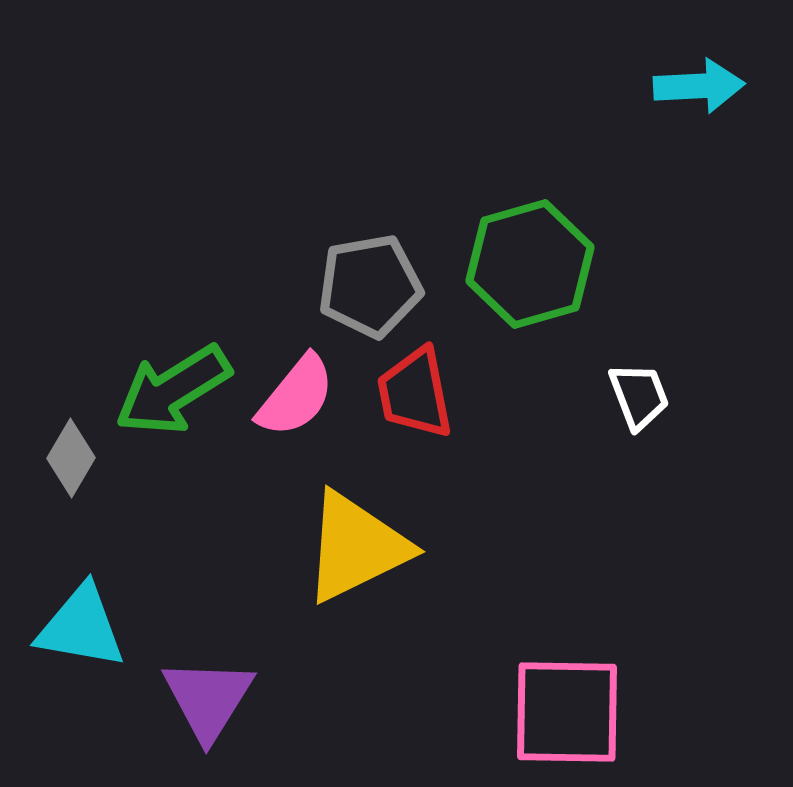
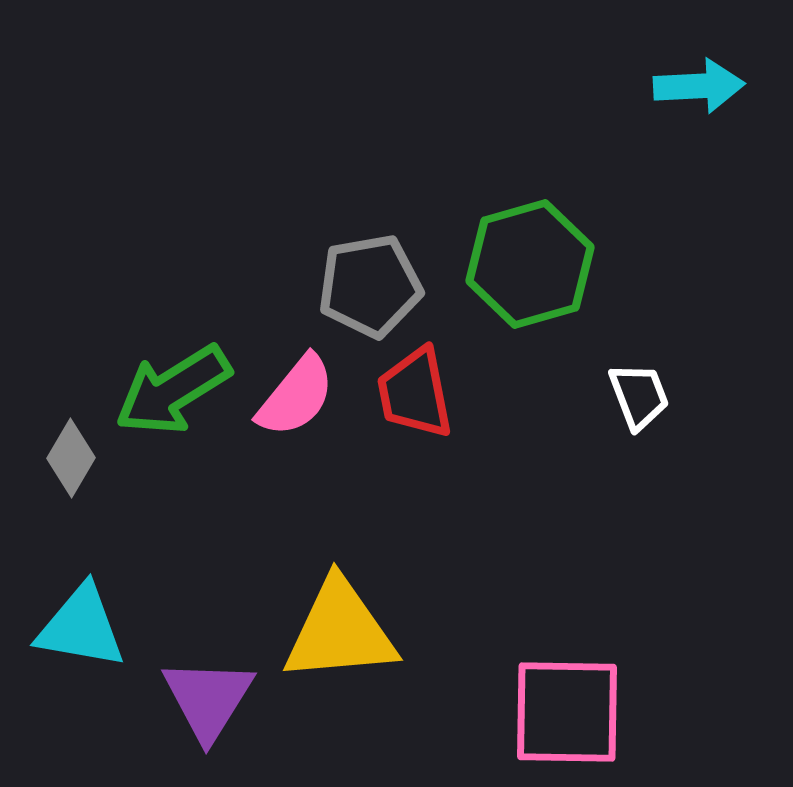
yellow triangle: moved 16 px left, 84 px down; rotated 21 degrees clockwise
